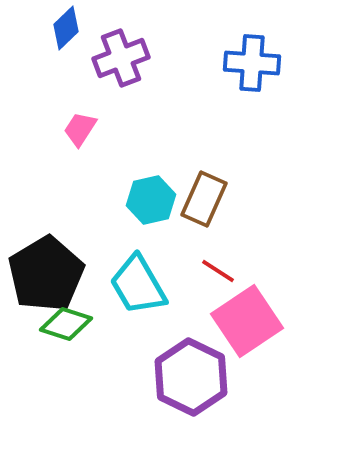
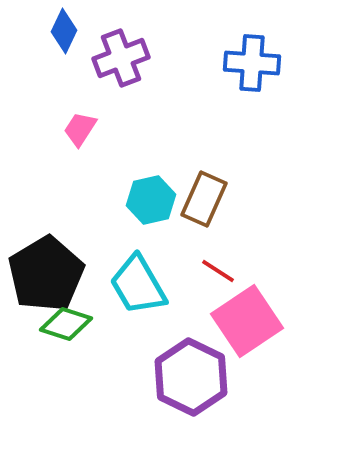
blue diamond: moved 2 px left, 3 px down; rotated 21 degrees counterclockwise
